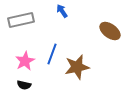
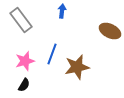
blue arrow: rotated 40 degrees clockwise
gray rectangle: rotated 65 degrees clockwise
brown ellipse: rotated 10 degrees counterclockwise
pink star: rotated 12 degrees clockwise
black semicircle: rotated 72 degrees counterclockwise
